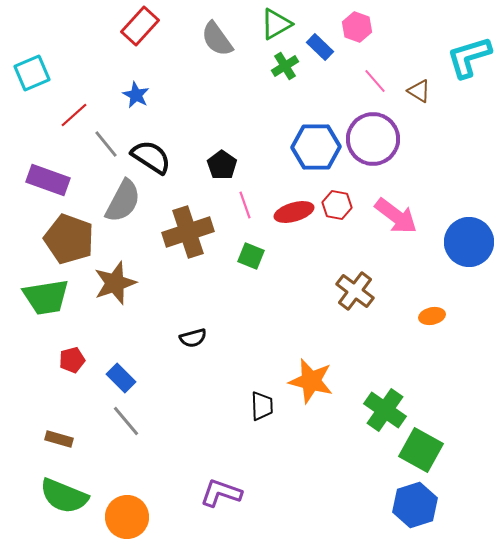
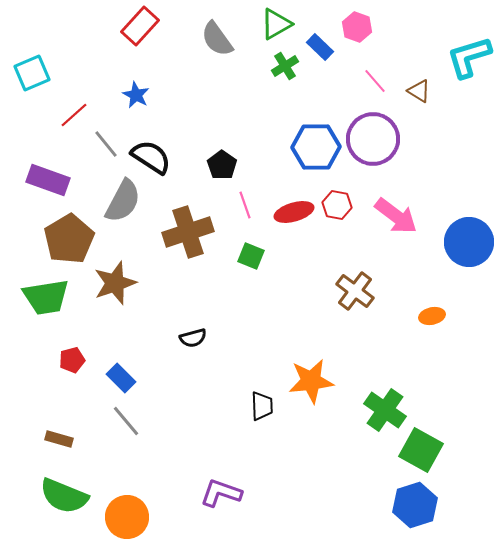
brown pentagon at (69, 239): rotated 21 degrees clockwise
orange star at (311, 381): rotated 21 degrees counterclockwise
